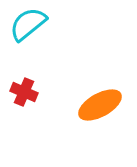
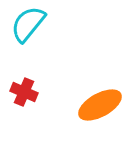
cyan semicircle: rotated 12 degrees counterclockwise
